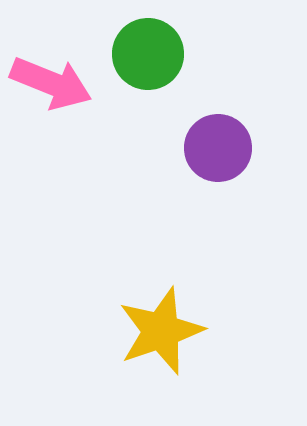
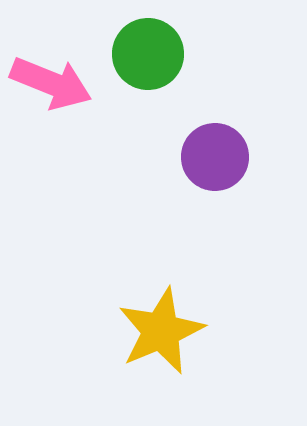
purple circle: moved 3 px left, 9 px down
yellow star: rotated 4 degrees counterclockwise
